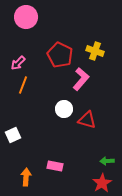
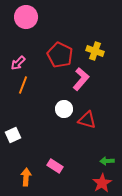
pink rectangle: rotated 21 degrees clockwise
